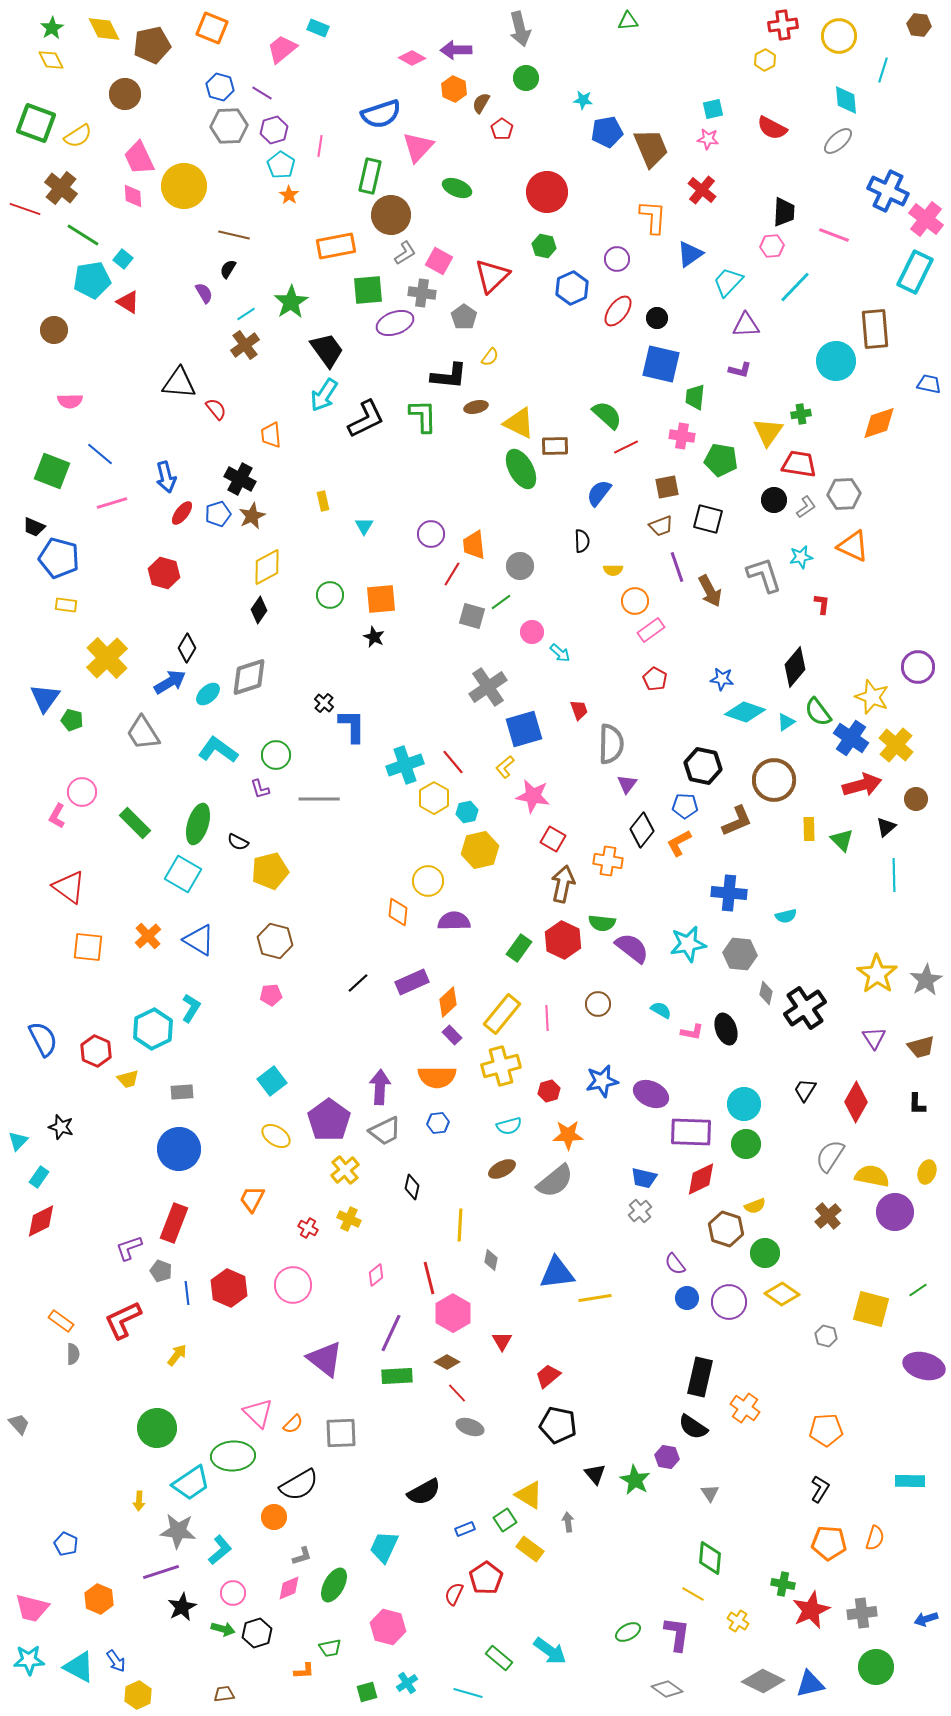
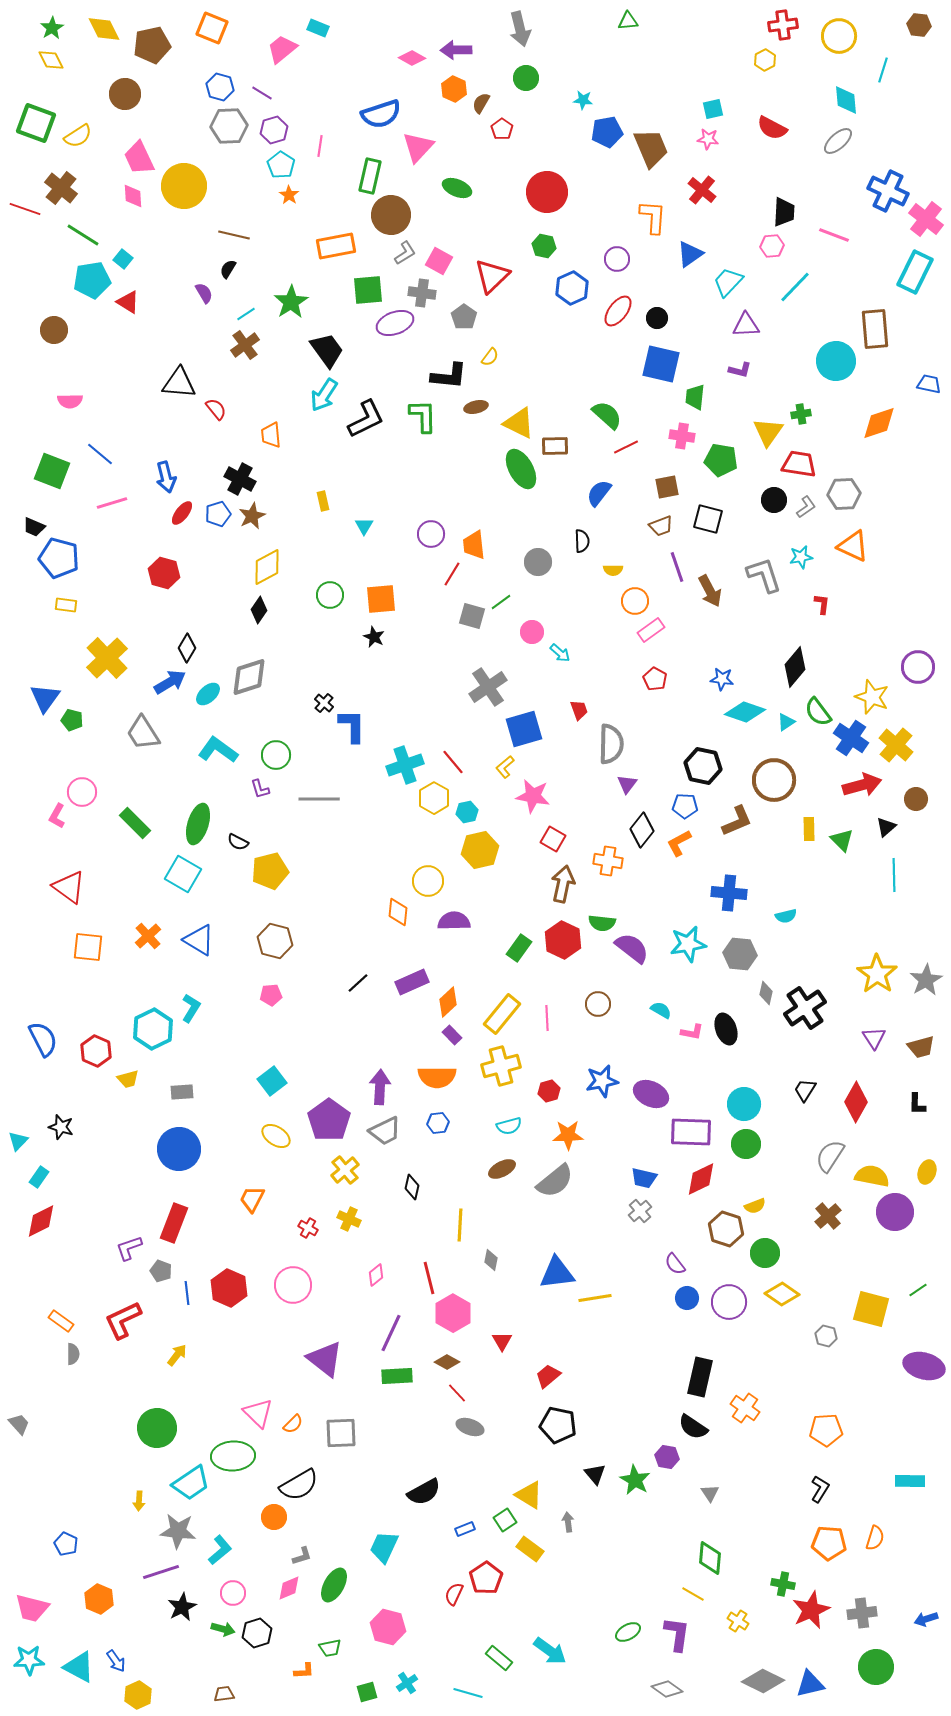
gray circle at (520, 566): moved 18 px right, 4 px up
